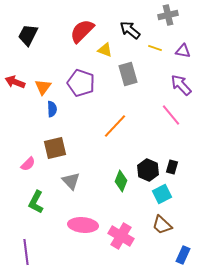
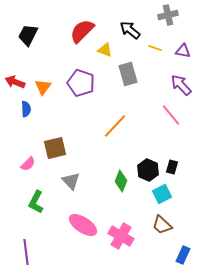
blue semicircle: moved 26 px left
pink ellipse: rotated 28 degrees clockwise
